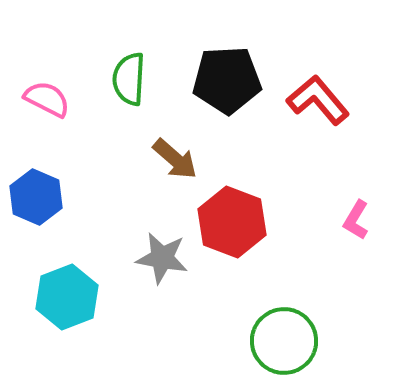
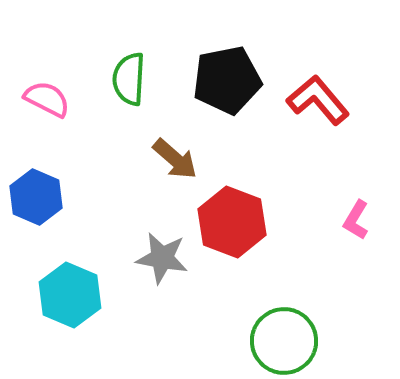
black pentagon: rotated 8 degrees counterclockwise
cyan hexagon: moved 3 px right, 2 px up; rotated 16 degrees counterclockwise
